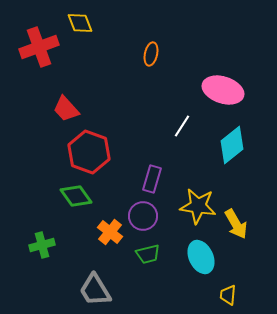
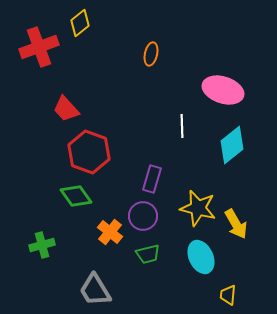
yellow diamond: rotated 72 degrees clockwise
white line: rotated 35 degrees counterclockwise
yellow star: moved 2 px down; rotated 6 degrees clockwise
